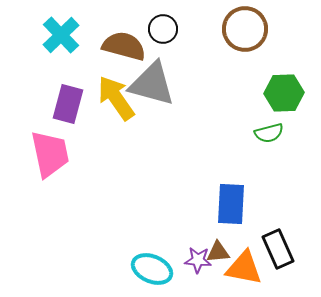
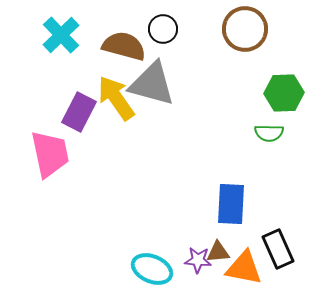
purple rectangle: moved 11 px right, 8 px down; rotated 12 degrees clockwise
green semicircle: rotated 16 degrees clockwise
